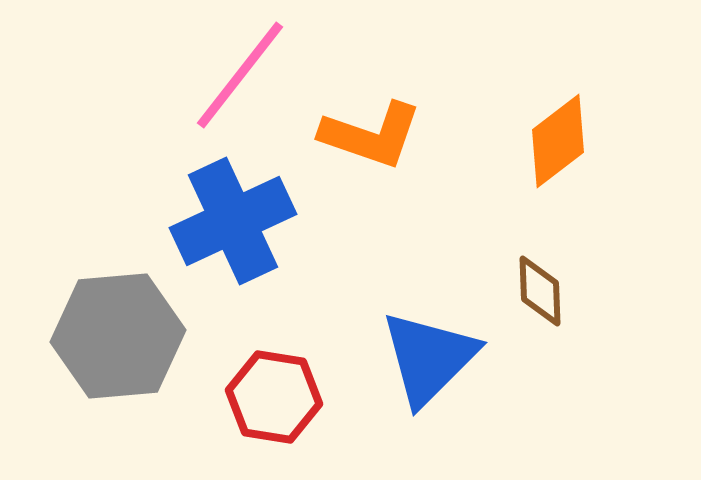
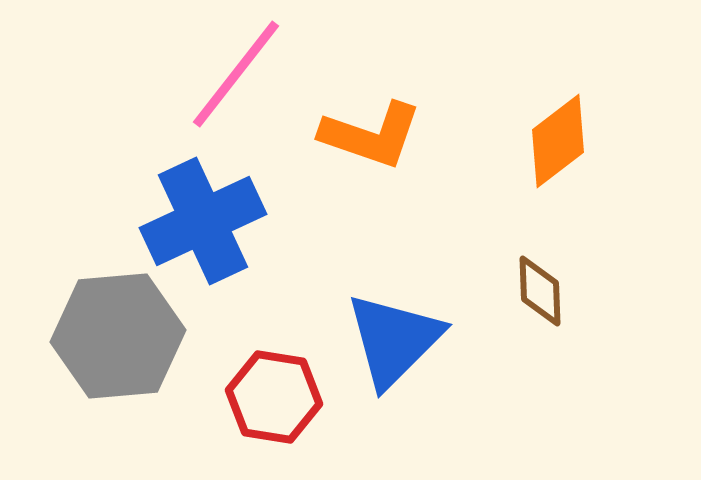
pink line: moved 4 px left, 1 px up
blue cross: moved 30 px left
blue triangle: moved 35 px left, 18 px up
